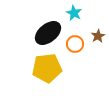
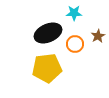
cyan star: rotated 28 degrees counterclockwise
black ellipse: rotated 16 degrees clockwise
